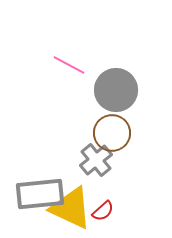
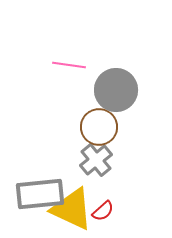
pink line: rotated 20 degrees counterclockwise
brown circle: moved 13 px left, 6 px up
yellow triangle: moved 1 px right, 1 px down
